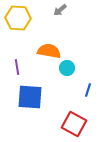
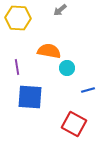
blue line: rotated 56 degrees clockwise
